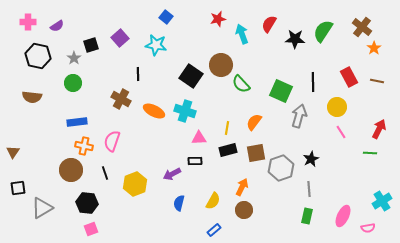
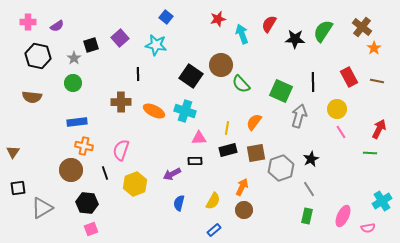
brown cross at (121, 99): moved 3 px down; rotated 30 degrees counterclockwise
yellow circle at (337, 107): moved 2 px down
pink semicircle at (112, 141): moved 9 px right, 9 px down
gray line at (309, 189): rotated 28 degrees counterclockwise
